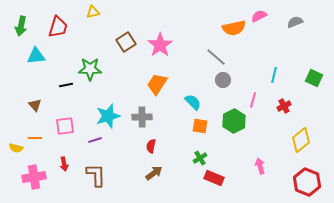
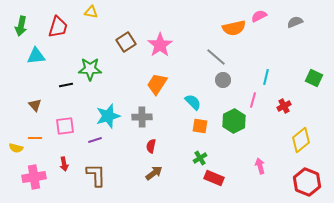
yellow triangle: moved 2 px left; rotated 24 degrees clockwise
cyan line: moved 8 px left, 2 px down
